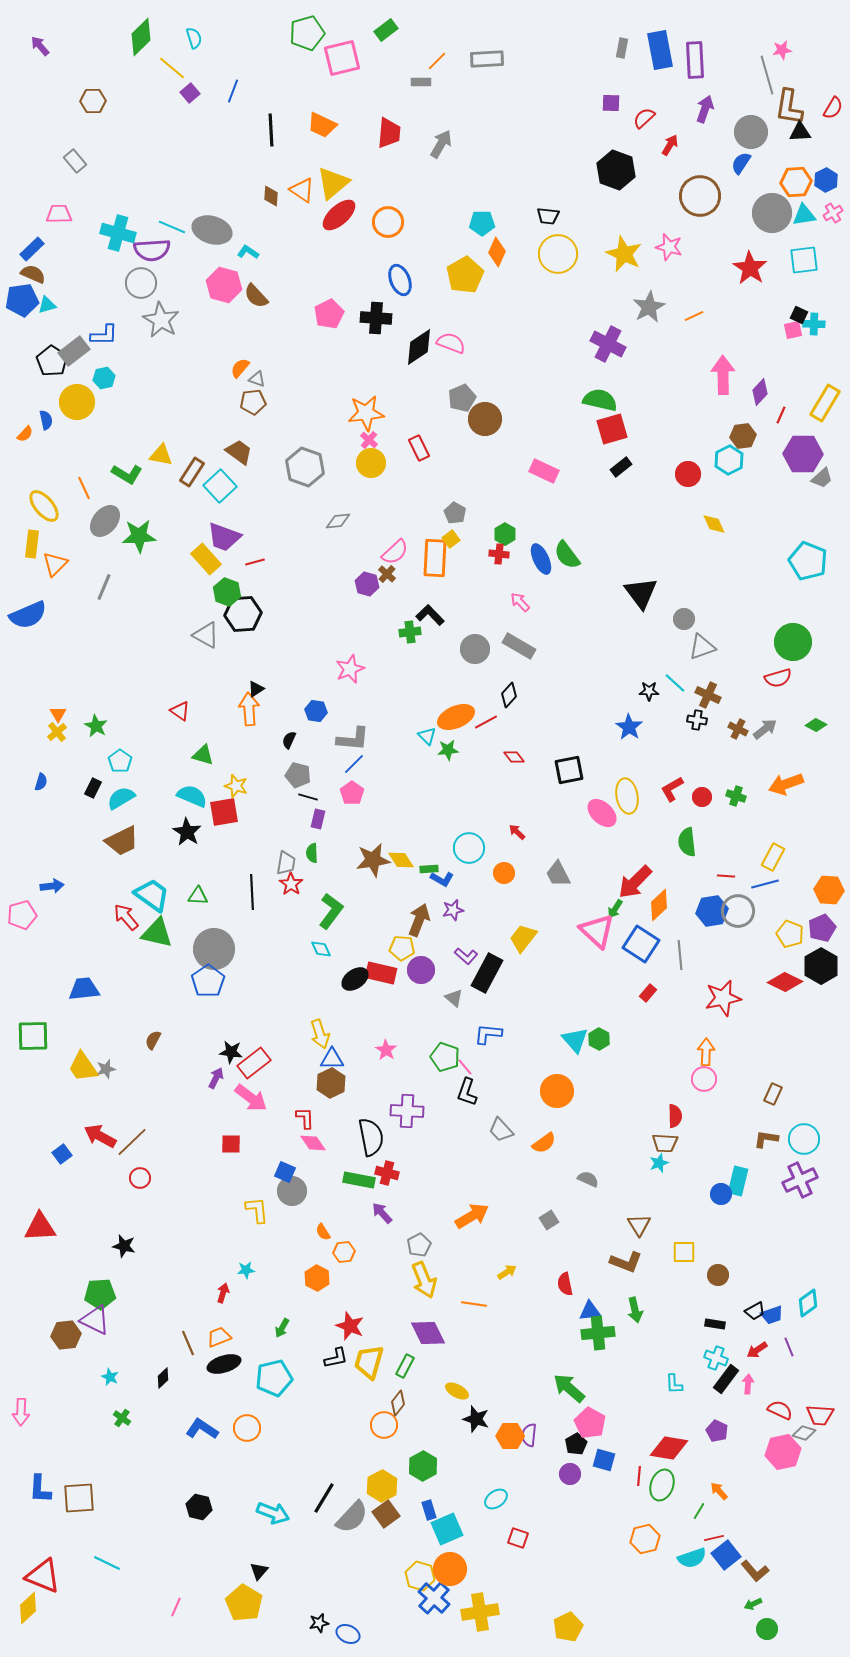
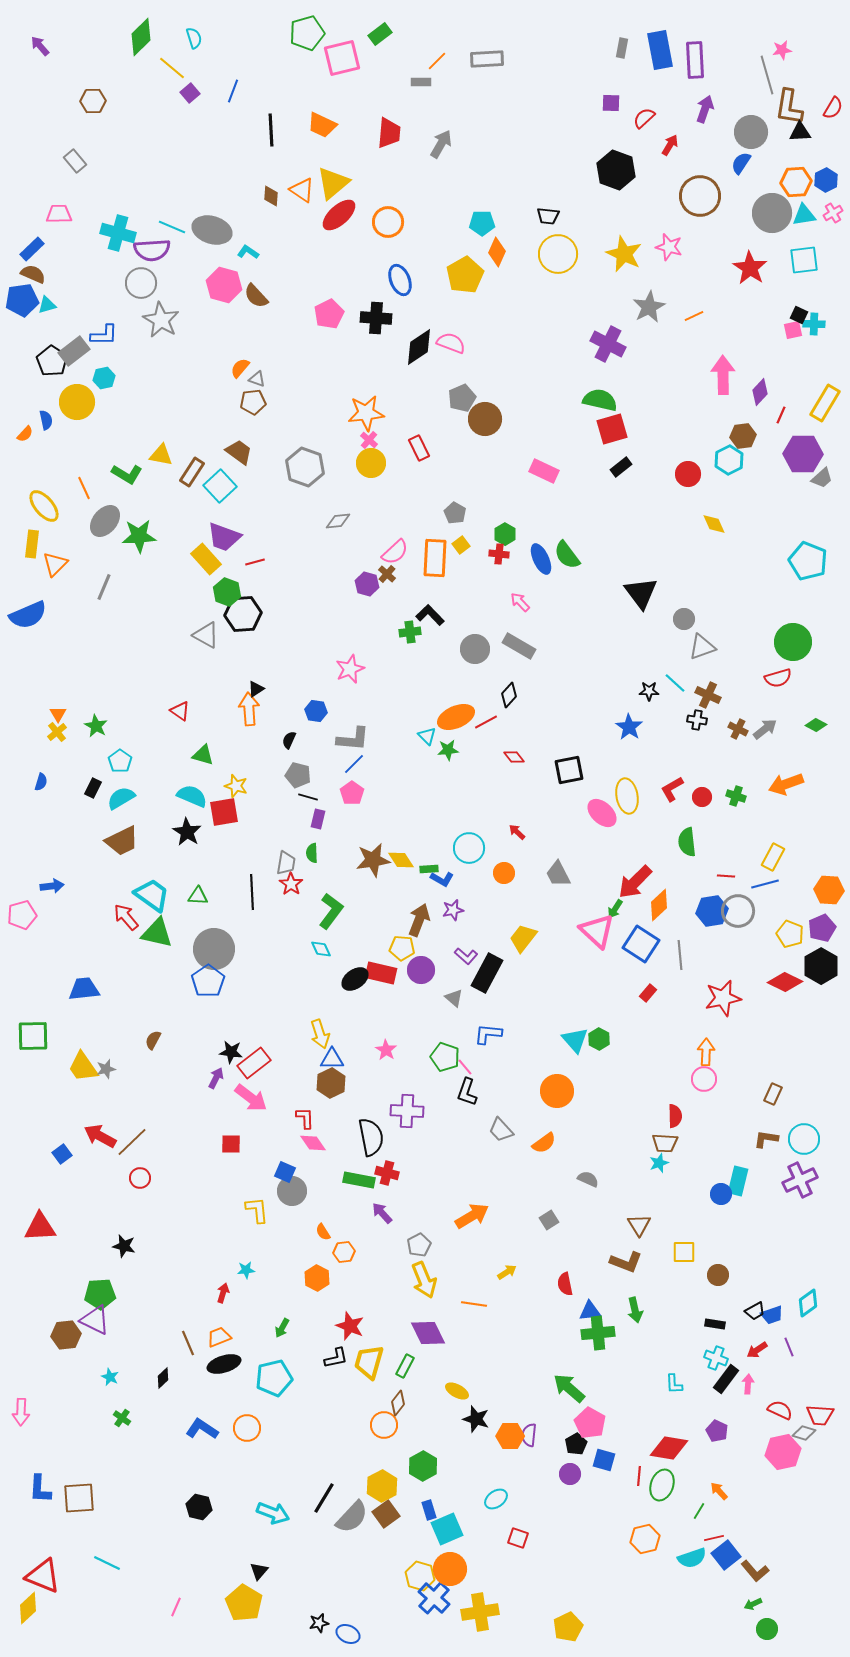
green rectangle at (386, 30): moved 6 px left, 4 px down
yellow square at (451, 539): moved 10 px right, 6 px down
